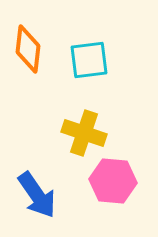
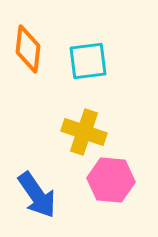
cyan square: moved 1 px left, 1 px down
yellow cross: moved 1 px up
pink hexagon: moved 2 px left, 1 px up
